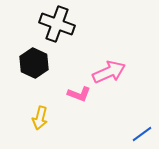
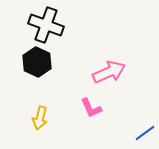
black cross: moved 11 px left, 1 px down
black hexagon: moved 3 px right, 1 px up
pink L-shape: moved 12 px right, 14 px down; rotated 45 degrees clockwise
blue line: moved 3 px right, 1 px up
